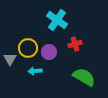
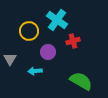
red cross: moved 2 px left, 3 px up
yellow circle: moved 1 px right, 17 px up
purple circle: moved 1 px left
green semicircle: moved 3 px left, 4 px down
